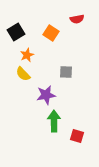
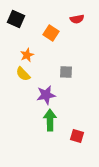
black square: moved 13 px up; rotated 36 degrees counterclockwise
green arrow: moved 4 px left, 1 px up
